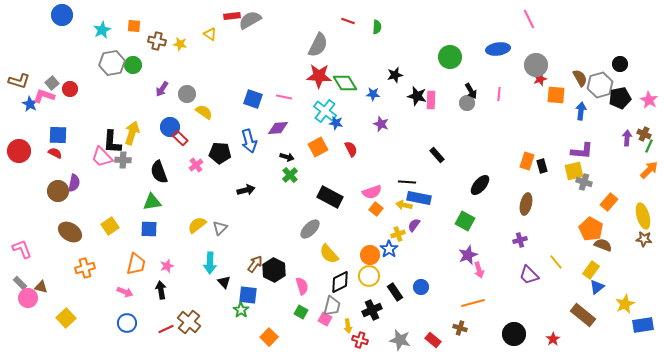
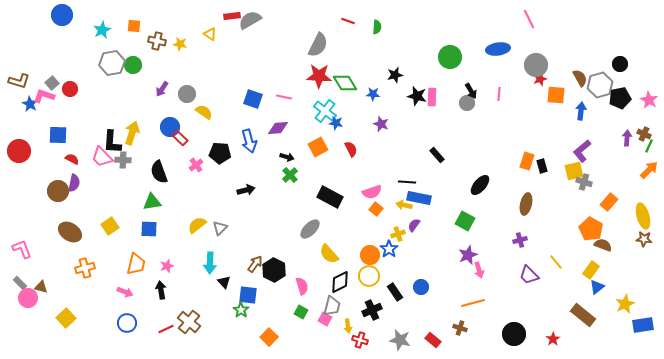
pink rectangle at (431, 100): moved 1 px right, 3 px up
purple L-shape at (582, 151): rotated 135 degrees clockwise
red semicircle at (55, 153): moved 17 px right, 6 px down
